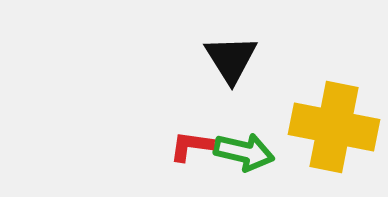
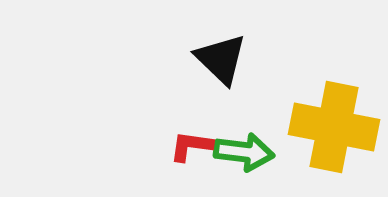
black triangle: moved 10 px left; rotated 14 degrees counterclockwise
green arrow: rotated 6 degrees counterclockwise
